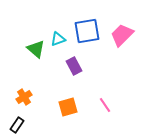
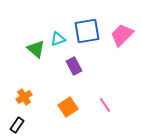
orange square: rotated 18 degrees counterclockwise
